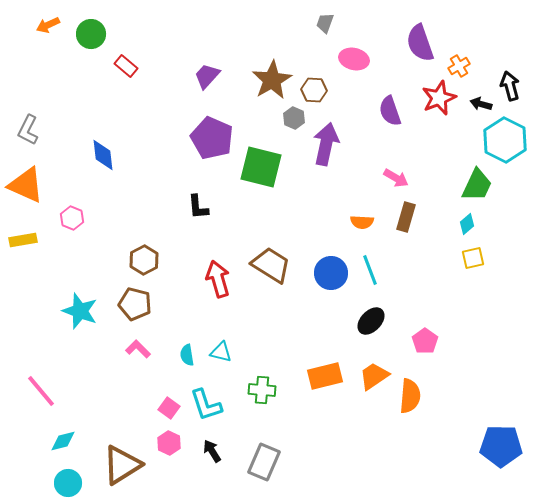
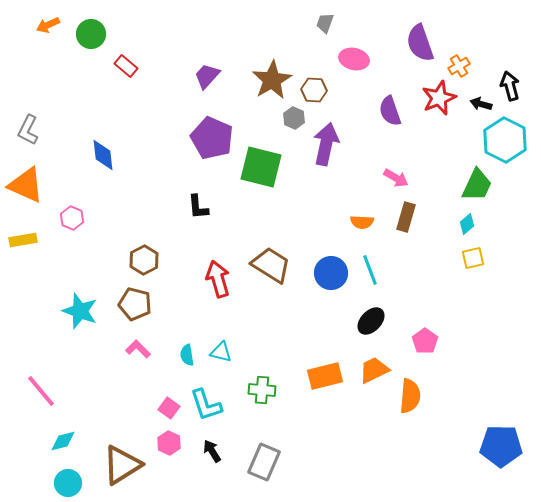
orange trapezoid at (374, 376): moved 6 px up; rotated 8 degrees clockwise
